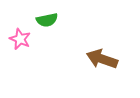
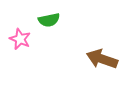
green semicircle: moved 2 px right
